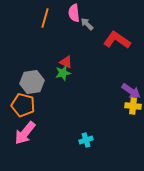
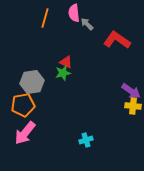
orange pentagon: rotated 25 degrees counterclockwise
